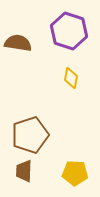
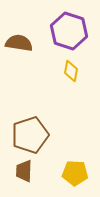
brown semicircle: moved 1 px right
yellow diamond: moved 7 px up
